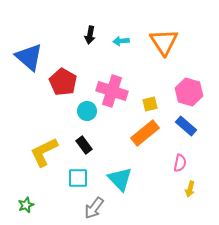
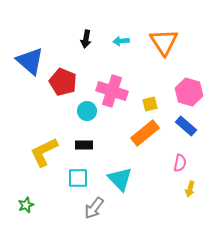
black arrow: moved 4 px left, 4 px down
blue triangle: moved 1 px right, 4 px down
red pentagon: rotated 8 degrees counterclockwise
black rectangle: rotated 54 degrees counterclockwise
